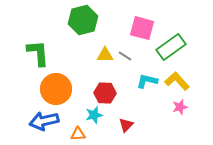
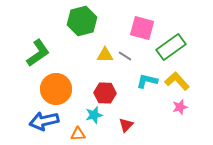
green hexagon: moved 1 px left, 1 px down
green L-shape: rotated 60 degrees clockwise
